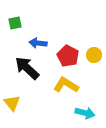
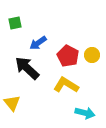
blue arrow: rotated 42 degrees counterclockwise
yellow circle: moved 2 px left
